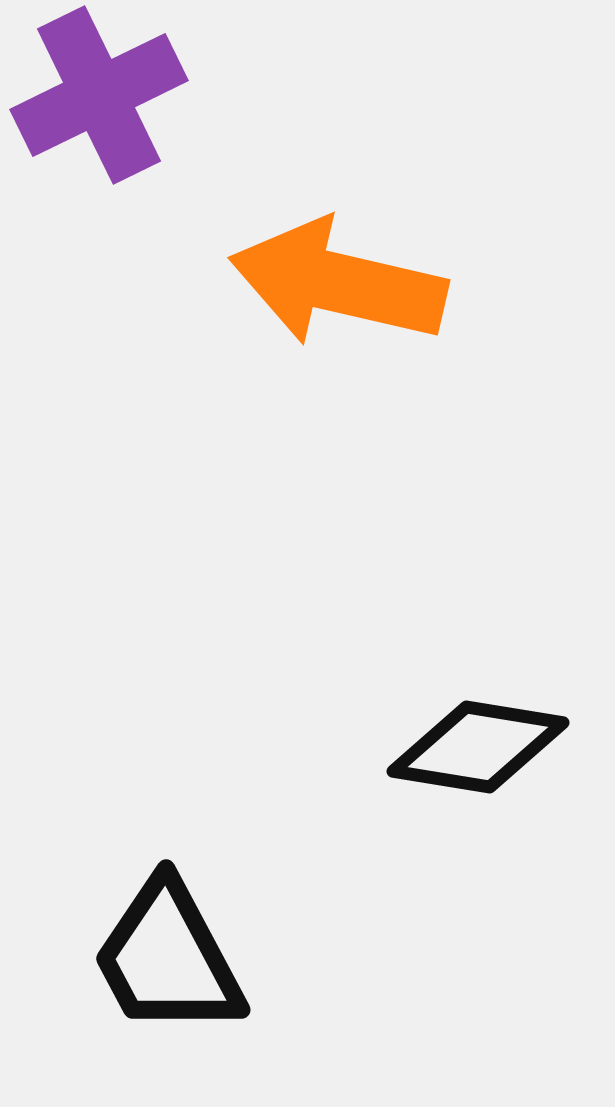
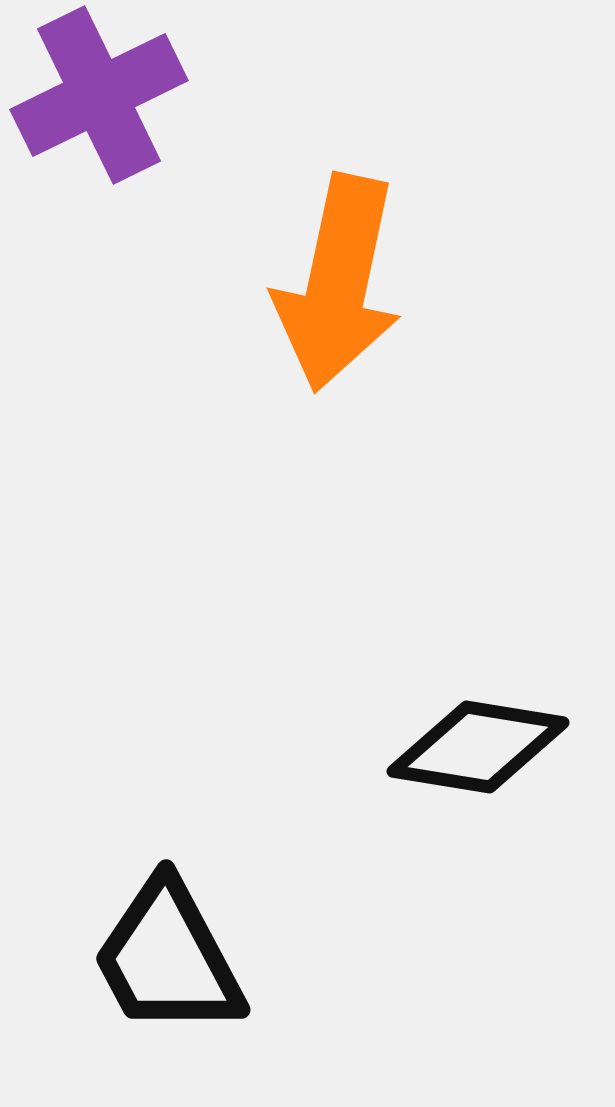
orange arrow: rotated 91 degrees counterclockwise
